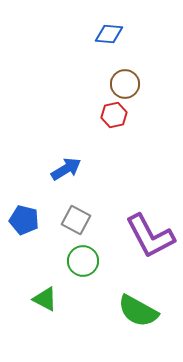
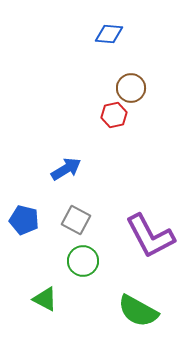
brown circle: moved 6 px right, 4 px down
